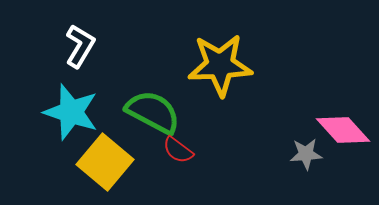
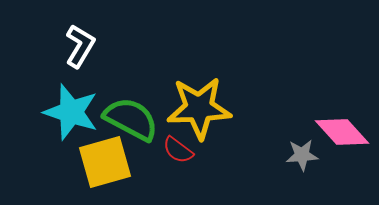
yellow star: moved 21 px left, 43 px down
green semicircle: moved 22 px left, 7 px down
pink diamond: moved 1 px left, 2 px down
gray star: moved 4 px left, 1 px down
yellow square: rotated 34 degrees clockwise
